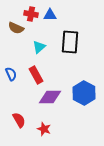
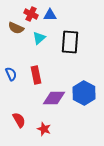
red cross: rotated 16 degrees clockwise
cyan triangle: moved 9 px up
red rectangle: rotated 18 degrees clockwise
purple diamond: moved 4 px right, 1 px down
